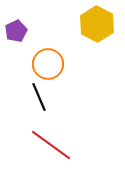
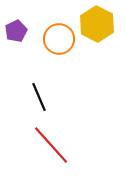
orange circle: moved 11 px right, 25 px up
red line: rotated 12 degrees clockwise
